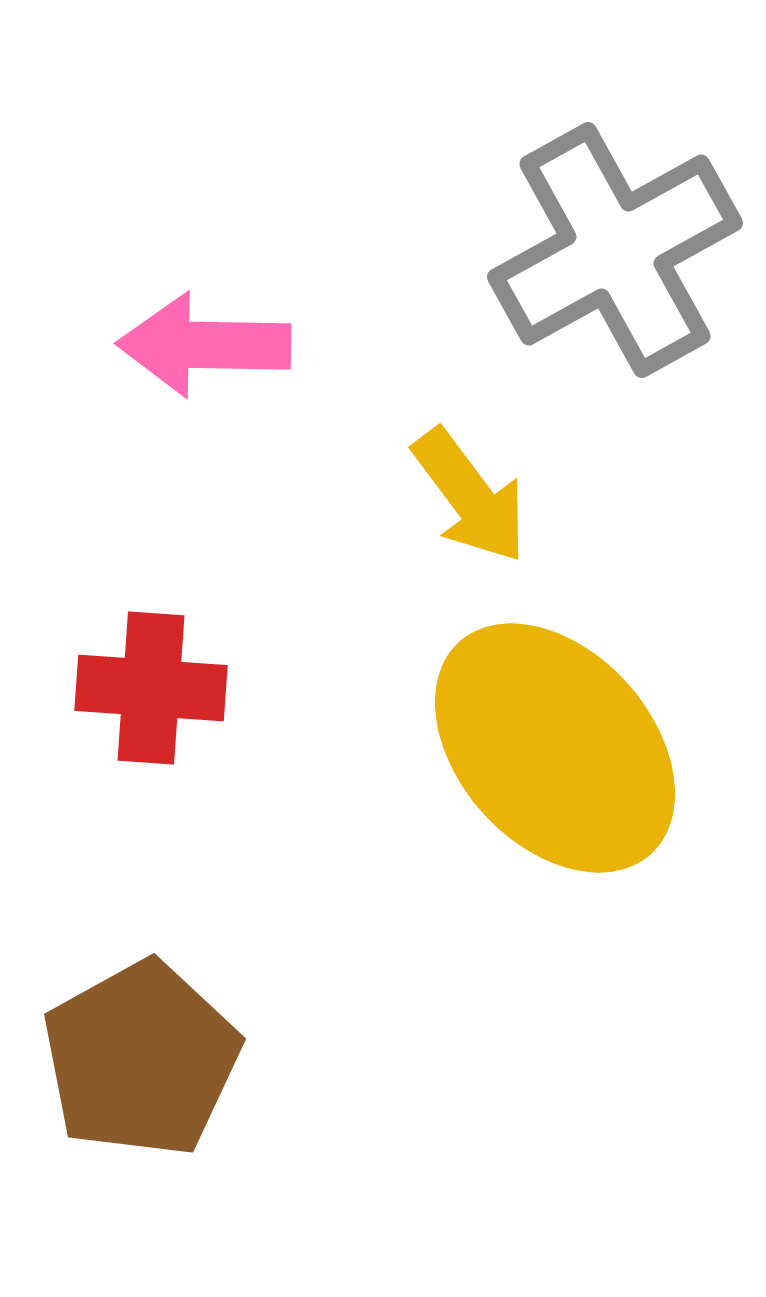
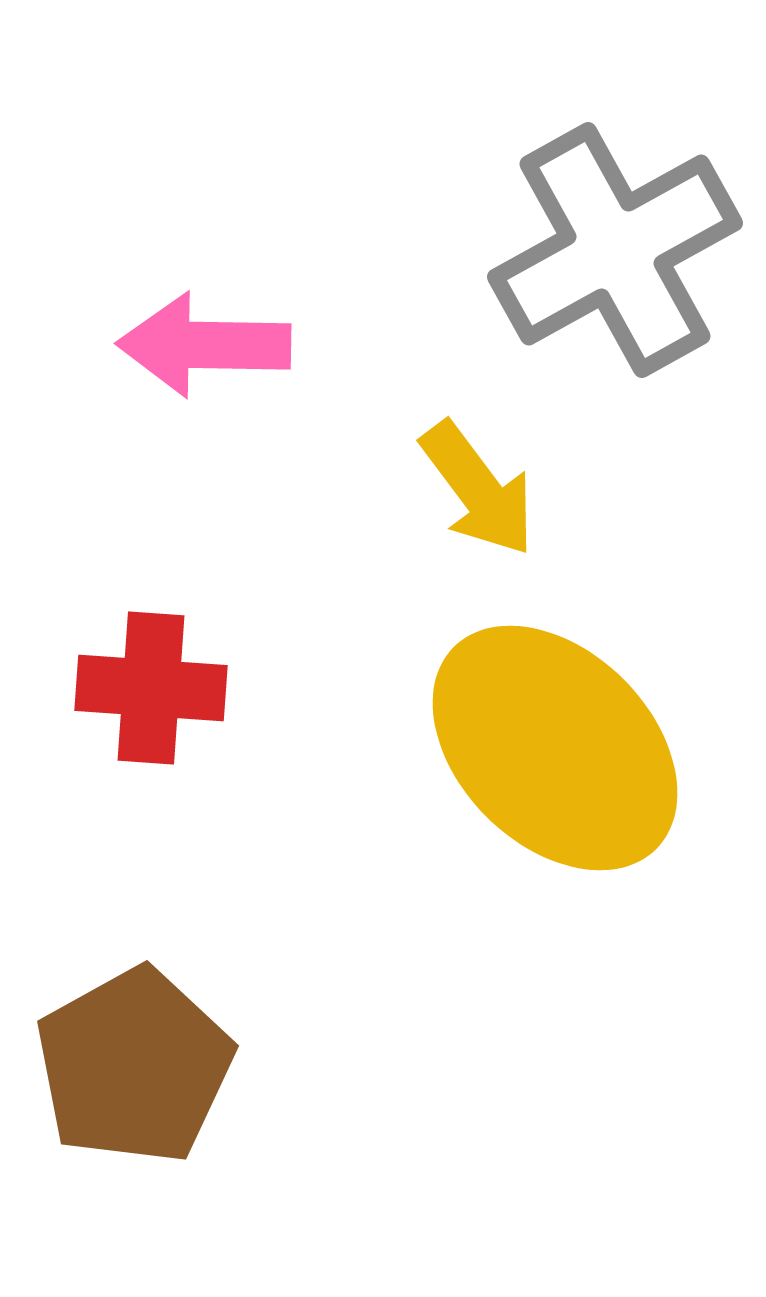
yellow arrow: moved 8 px right, 7 px up
yellow ellipse: rotated 3 degrees counterclockwise
brown pentagon: moved 7 px left, 7 px down
